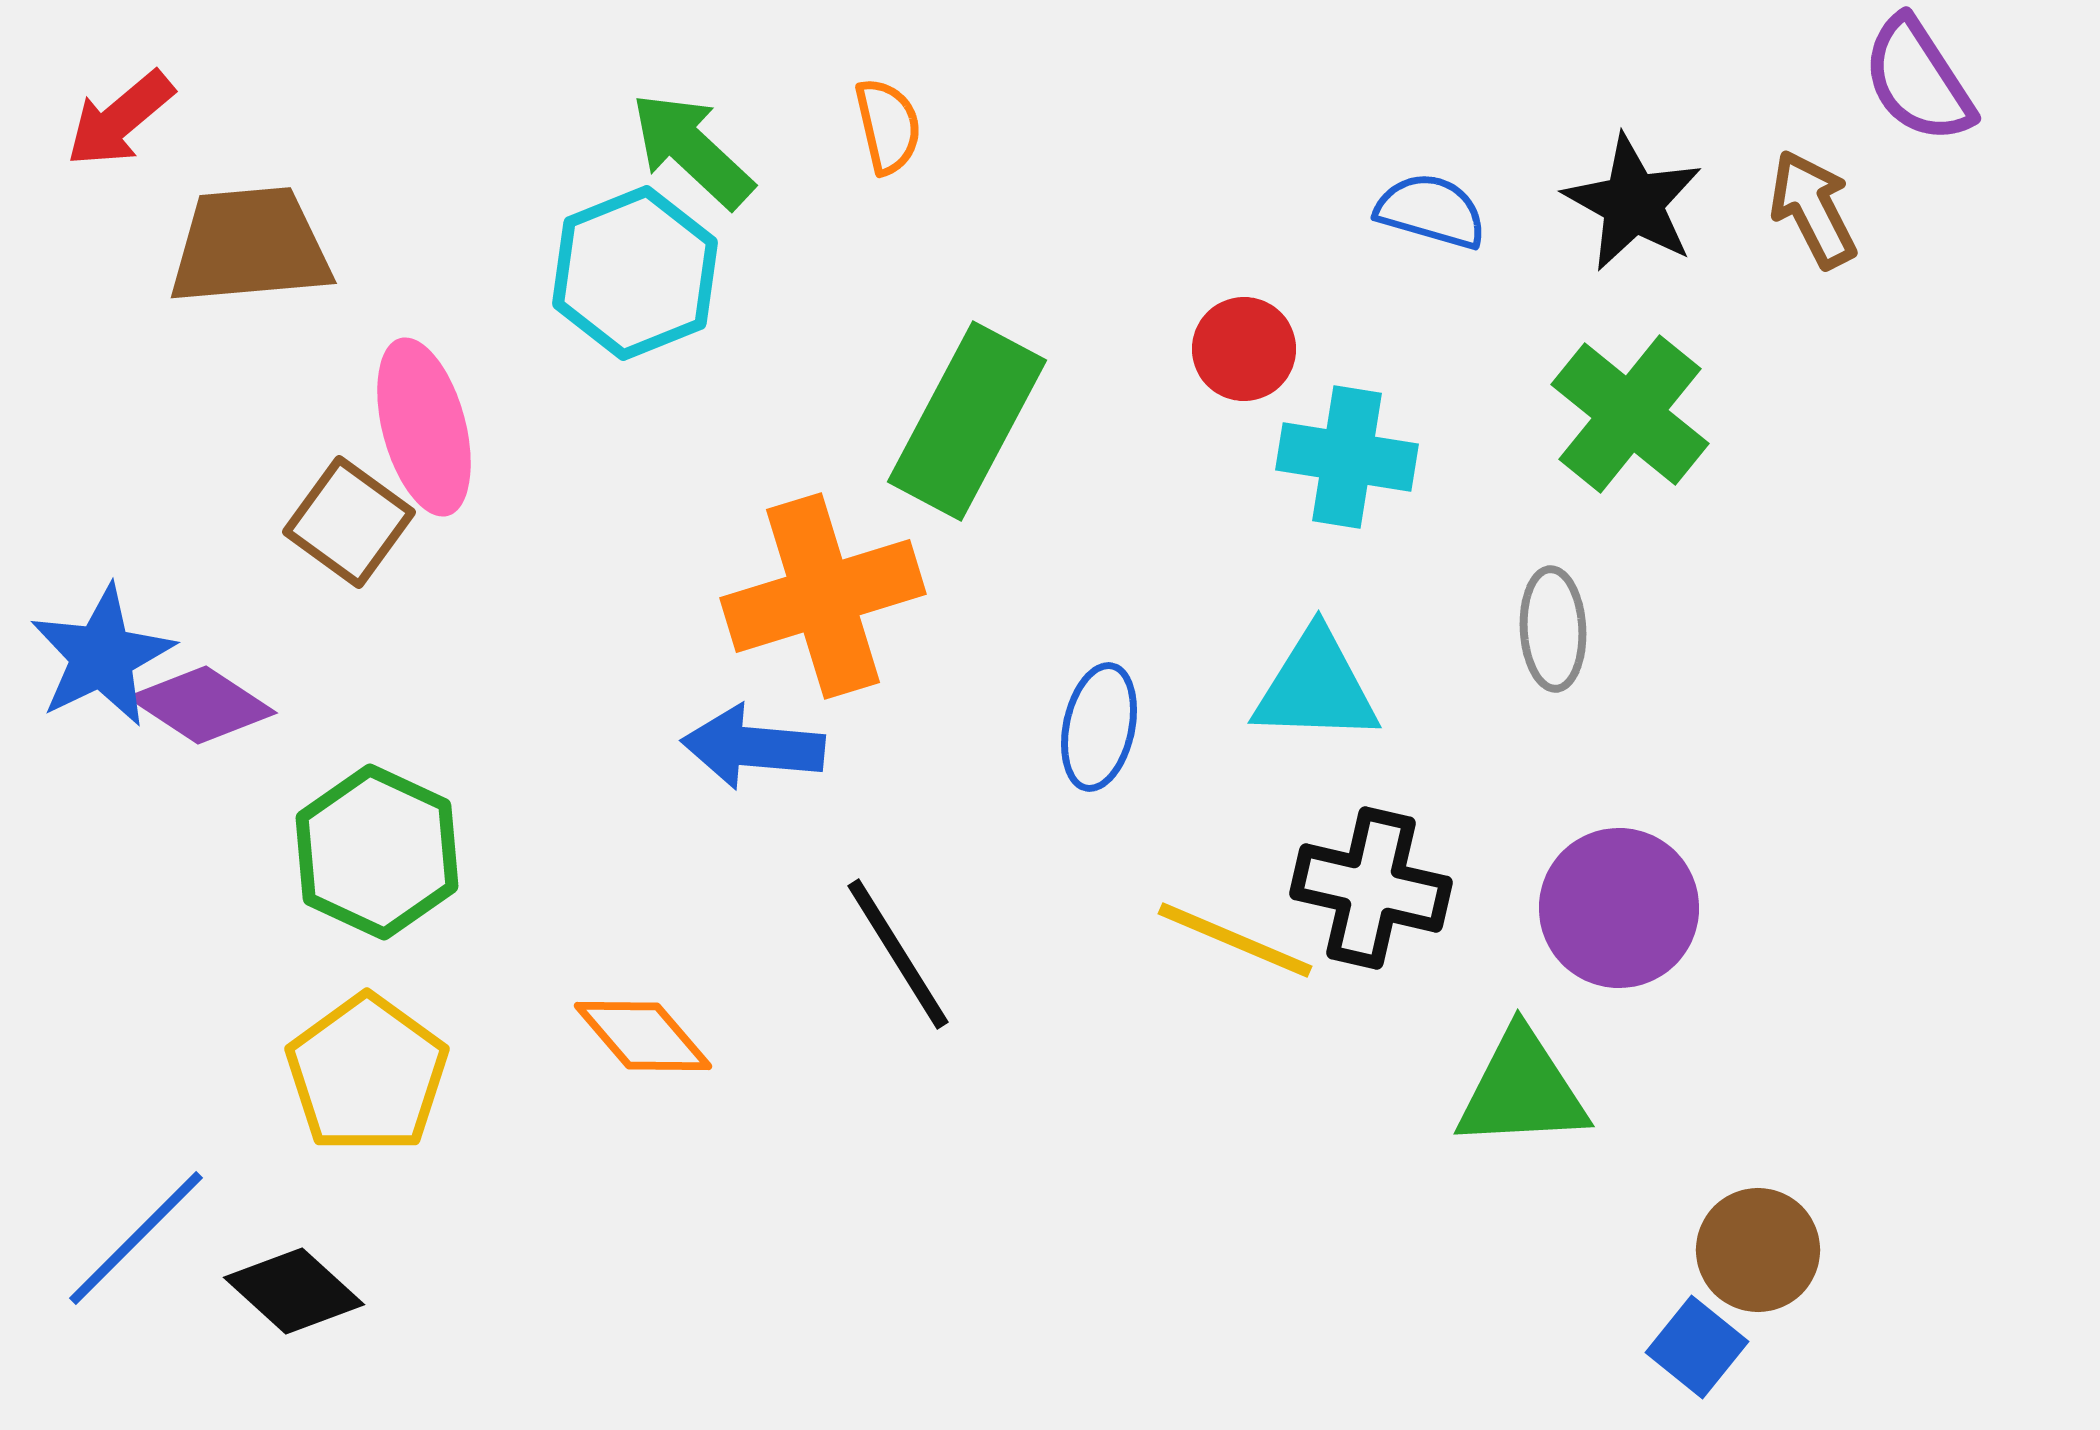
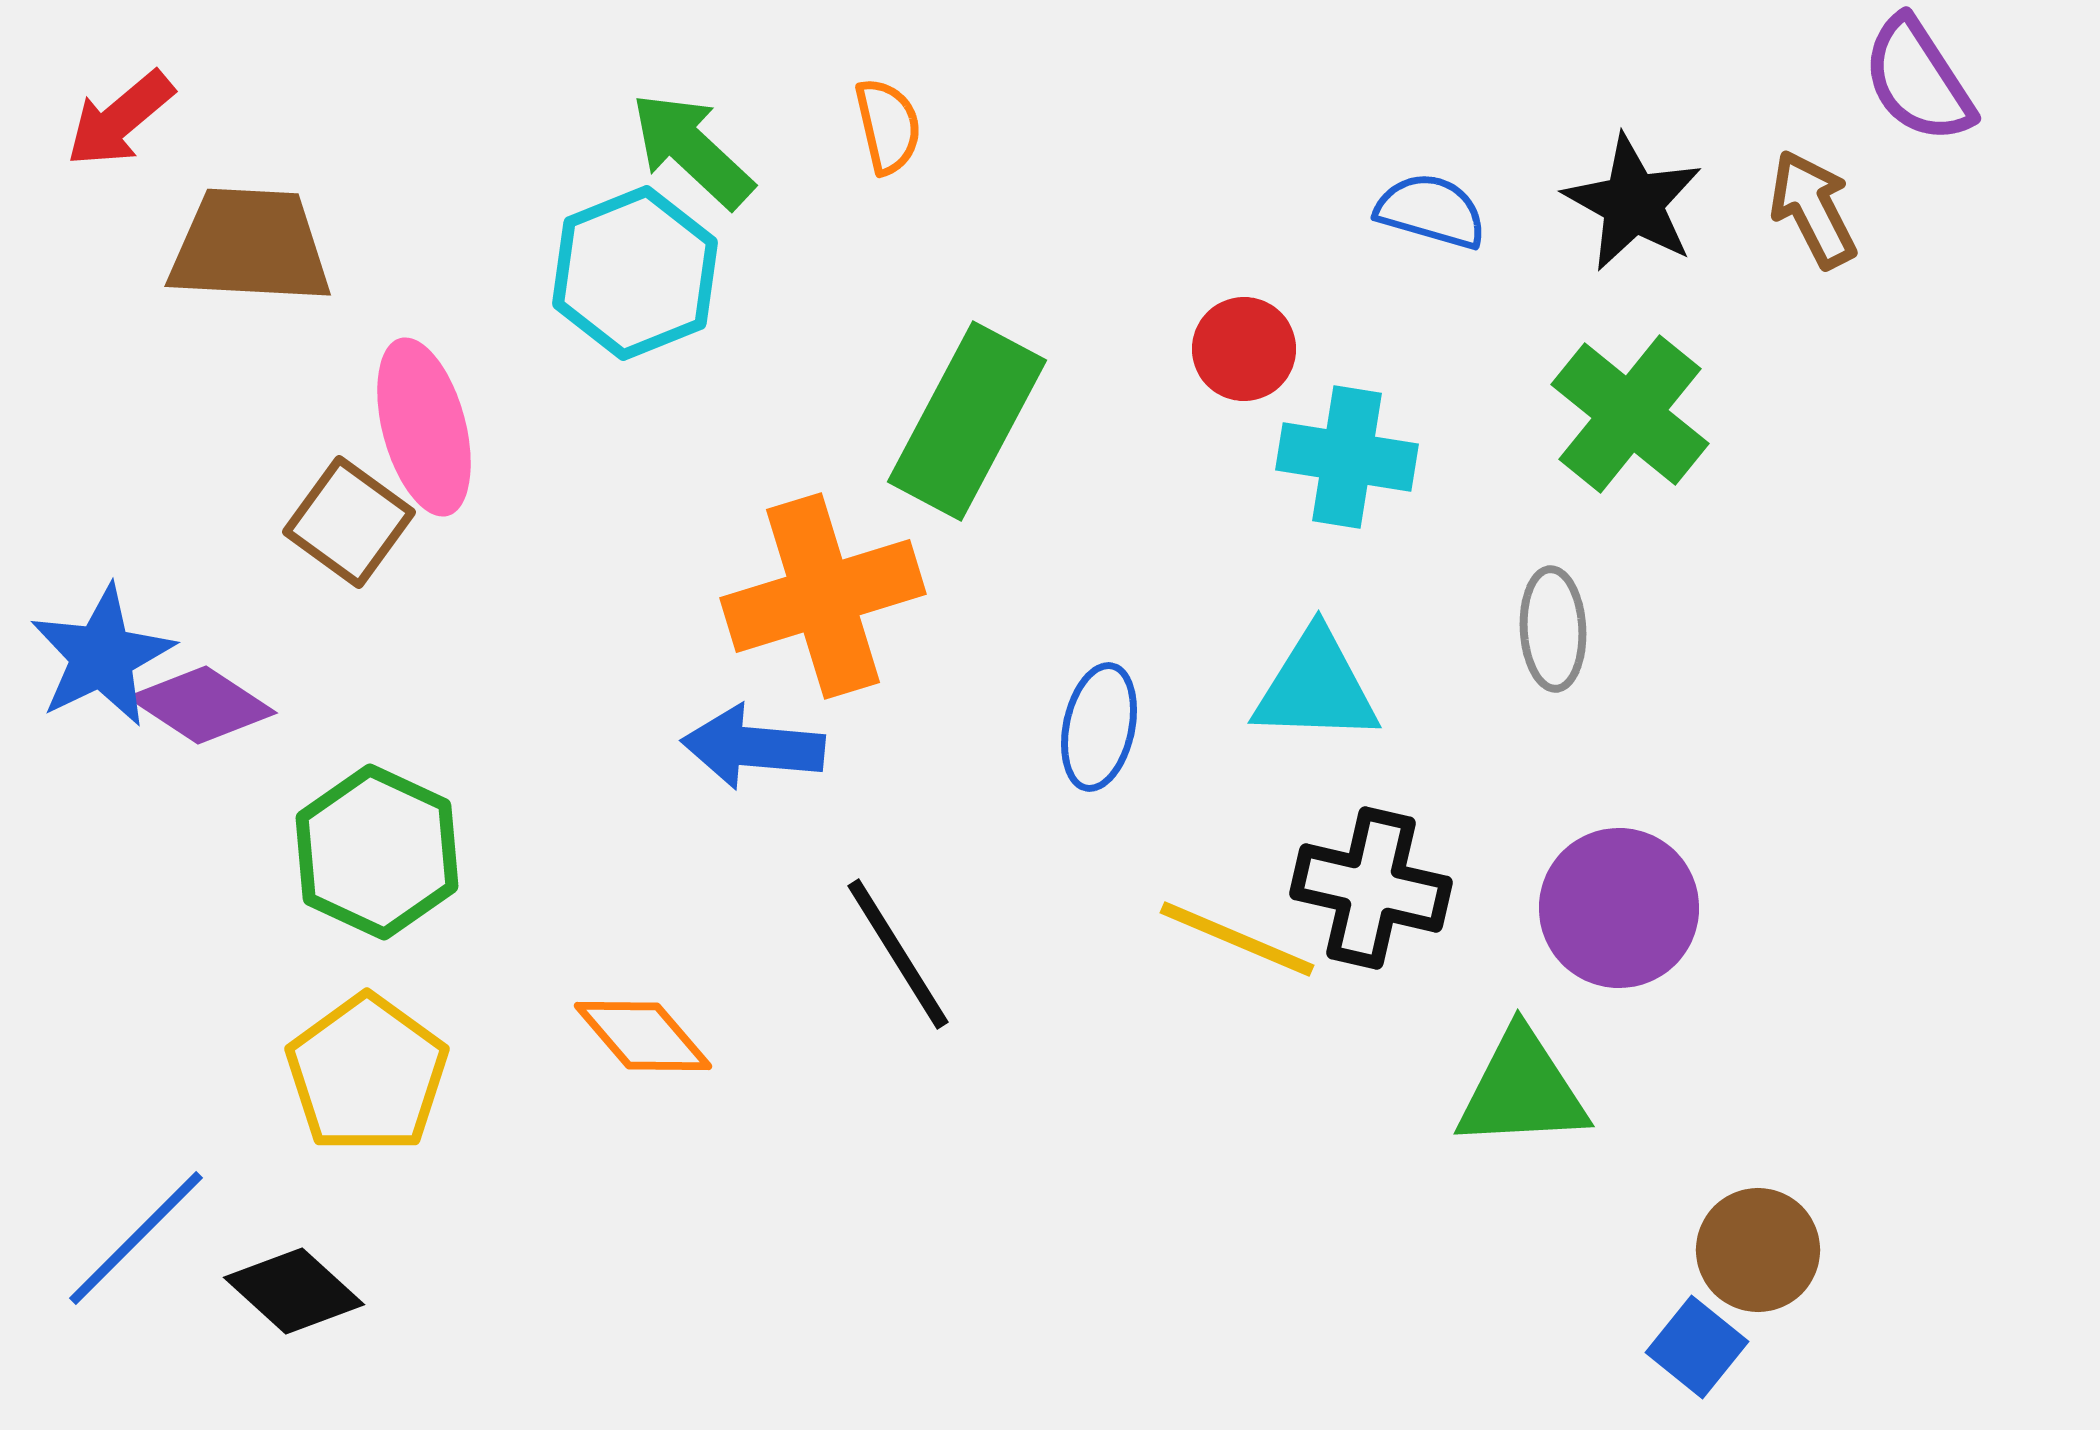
brown trapezoid: rotated 8 degrees clockwise
yellow line: moved 2 px right, 1 px up
